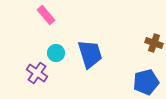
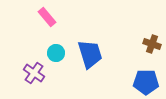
pink rectangle: moved 1 px right, 2 px down
brown cross: moved 2 px left, 1 px down
purple cross: moved 3 px left
blue pentagon: rotated 15 degrees clockwise
